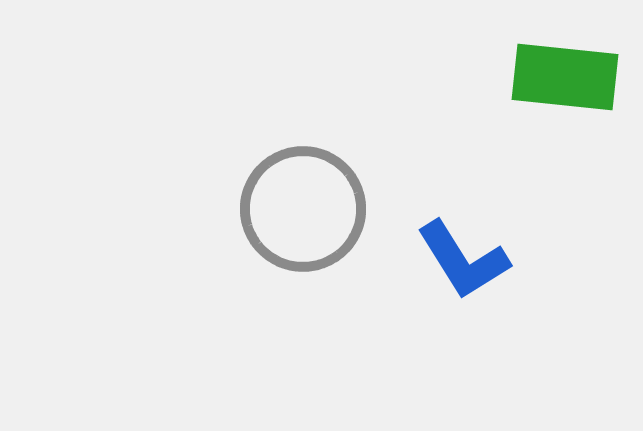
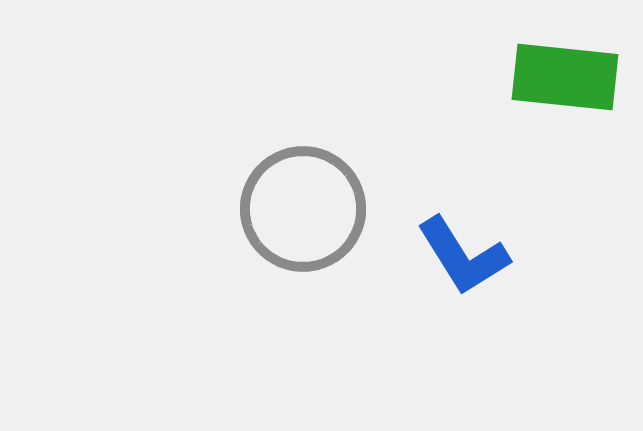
blue L-shape: moved 4 px up
